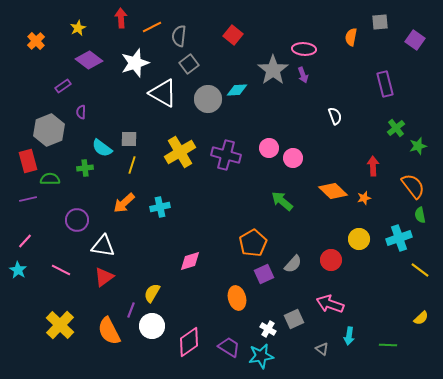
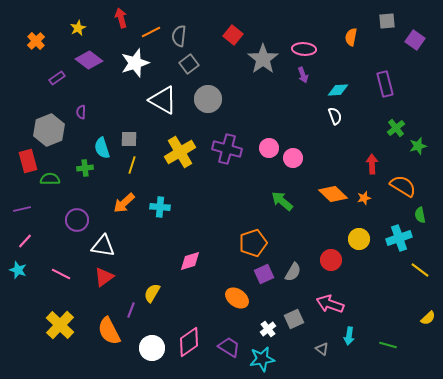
red arrow at (121, 18): rotated 12 degrees counterclockwise
gray square at (380, 22): moved 7 px right, 1 px up
orange line at (152, 27): moved 1 px left, 5 px down
gray star at (273, 70): moved 10 px left, 11 px up
purple rectangle at (63, 86): moved 6 px left, 8 px up
cyan diamond at (237, 90): moved 101 px right
white triangle at (163, 93): moved 7 px down
cyan semicircle at (102, 148): rotated 35 degrees clockwise
purple cross at (226, 155): moved 1 px right, 6 px up
red arrow at (373, 166): moved 1 px left, 2 px up
orange semicircle at (413, 186): moved 10 px left; rotated 20 degrees counterclockwise
orange diamond at (333, 191): moved 3 px down
purple line at (28, 199): moved 6 px left, 10 px down
cyan cross at (160, 207): rotated 18 degrees clockwise
orange pentagon at (253, 243): rotated 12 degrees clockwise
gray semicircle at (293, 264): moved 8 px down; rotated 12 degrees counterclockwise
cyan star at (18, 270): rotated 12 degrees counterclockwise
pink line at (61, 270): moved 4 px down
orange ellipse at (237, 298): rotated 40 degrees counterclockwise
yellow semicircle at (421, 318): moved 7 px right
white circle at (152, 326): moved 22 px down
white cross at (268, 329): rotated 21 degrees clockwise
green line at (388, 345): rotated 12 degrees clockwise
cyan star at (261, 356): moved 1 px right, 3 px down
